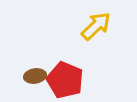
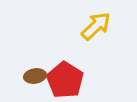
red pentagon: rotated 9 degrees clockwise
